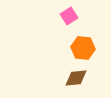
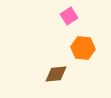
brown diamond: moved 20 px left, 4 px up
